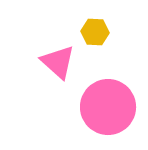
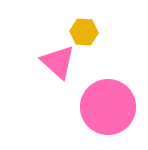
yellow hexagon: moved 11 px left
